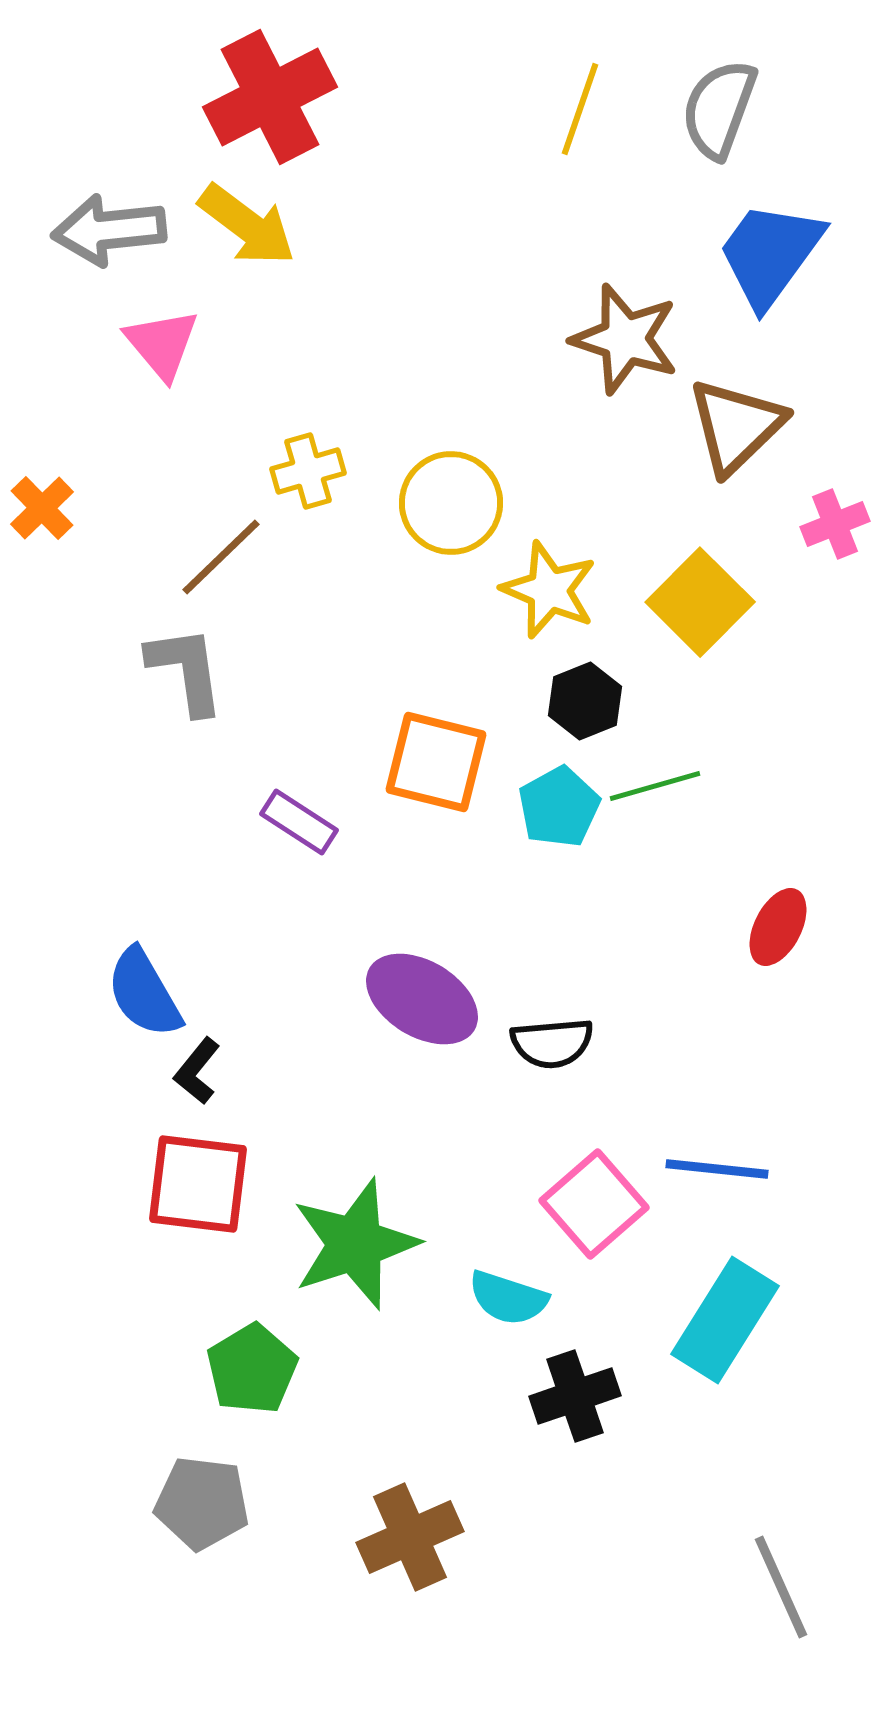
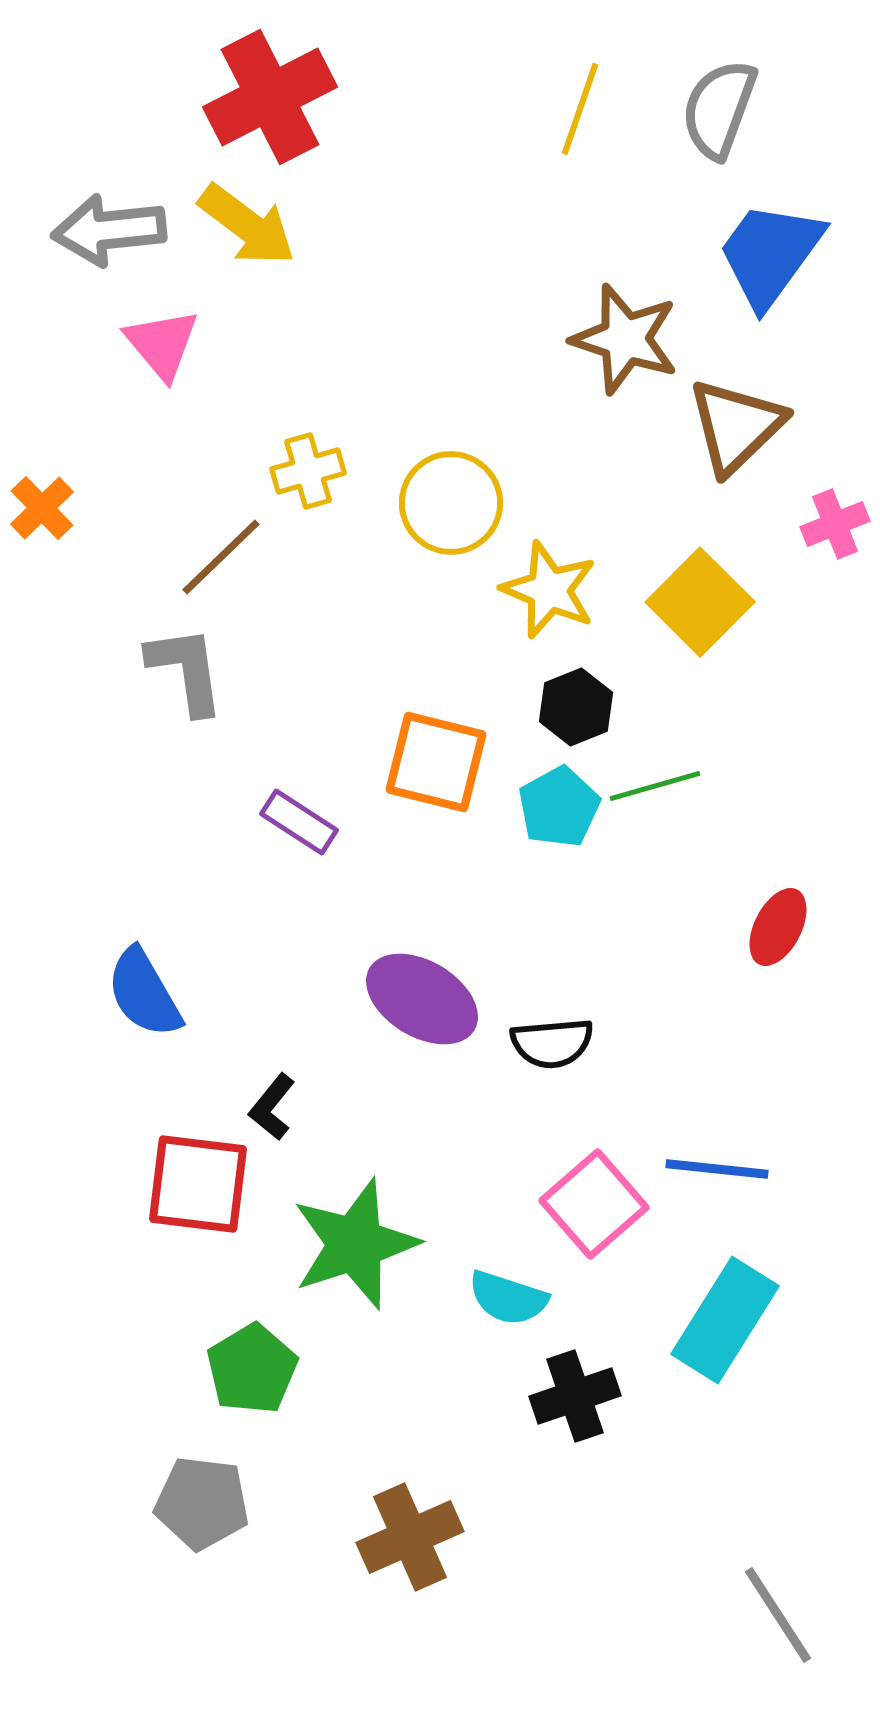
black hexagon: moved 9 px left, 6 px down
black L-shape: moved 75 px right, 36 px down
gray line: moved 3 px left, 28 px down; rotated 9 degrees counterclockwise
